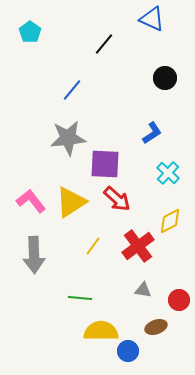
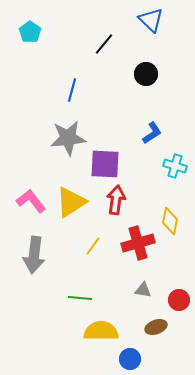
blue triangle: moved 1 px left, 1 px down; rotated 20 degrees clockwise
black circle: moved 19 px left, 4 px up
blue line: rotated 25 degrees counterclockwise
cyan cross: moved 7 px right, 7 px up; rotated 25 degrees counterclockwise
red arrow: moved 1 px left, 1 px down; rotated 124 degrees counterclockwise
yellow diamond: rotated 52 degrees counterclockwise
red cross: moved 3 px up; rotated 20 degrees clockwise
gray arrow: rotated 9 degrees clockwise
blue circle: moved 2 px right, 8 px down
